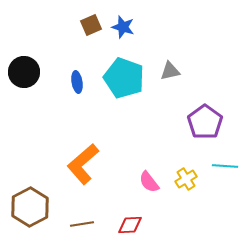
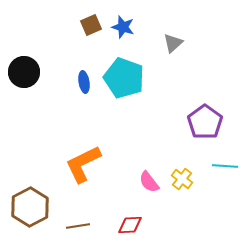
gray triangle: moved 3 px right, 28 px up; rotated 30 degrees counterclockwise
blue ellipse: moved 7 px right
orange L-shape: rotated 15 degrees clockwise
yellow cross: moved 4 px left; rotated 20 degrees counterclockwise
brown line: moved 4 px left, 2 px down
